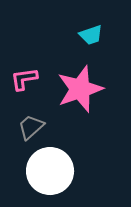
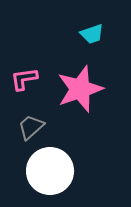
cyan trapezoid: moved 1 px right, 1 px up
